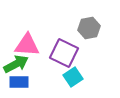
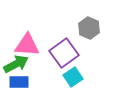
gray hexagon: rotated 25 degrees counterclockwise
purple square: rotated 28 degrees clockwise
